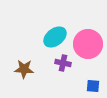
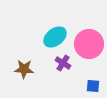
pink circle: moved 1 px right
purple cross: rotated 21 degrees clockwise
